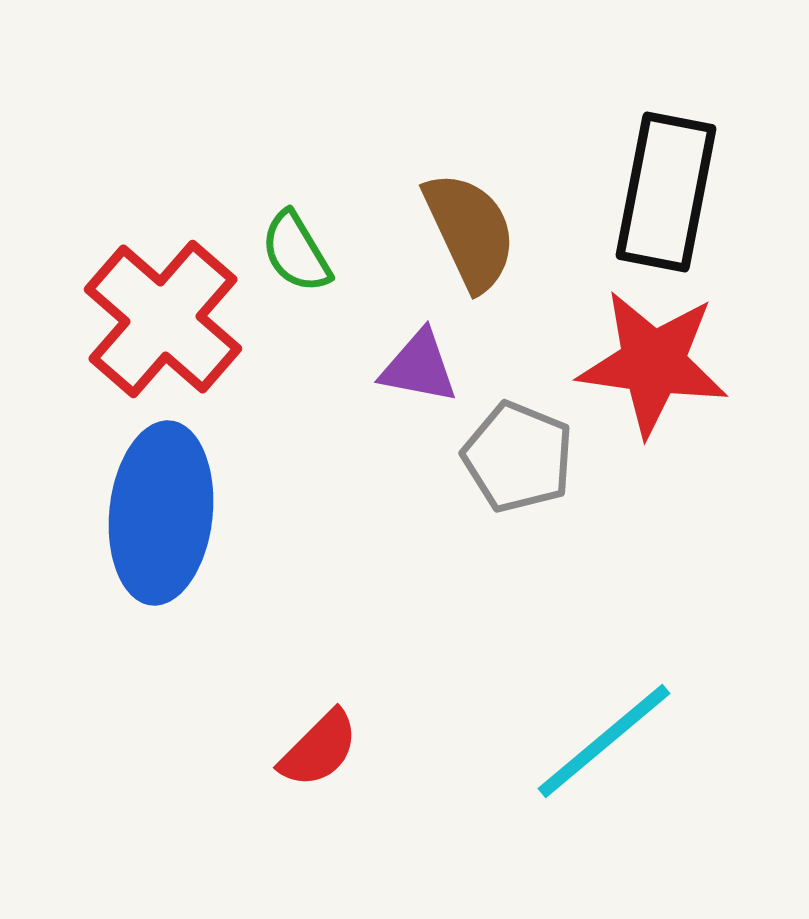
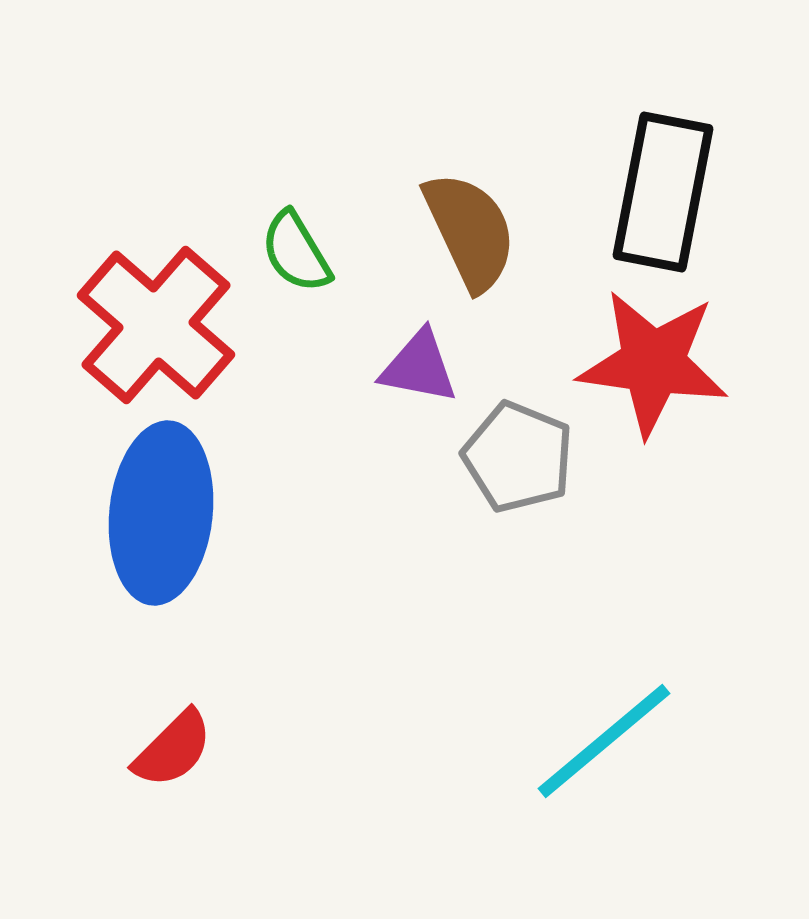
black rectangle: moved 3 px left
red cross: moved 7 px left, 6 px down
red semicircle: moved 146 px left
